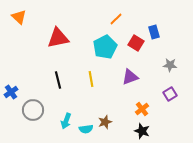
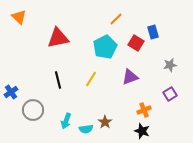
blue rectangle: moved 1 px left
gray star: rotated 16 degrees counterclockwise
yellow line: rotated 42 degrees clockwise
orange cross: moved 2 px right, 1 px down; rotated 16 degrees clockwise
brown star: rotated 16 degrees counterclockwise
